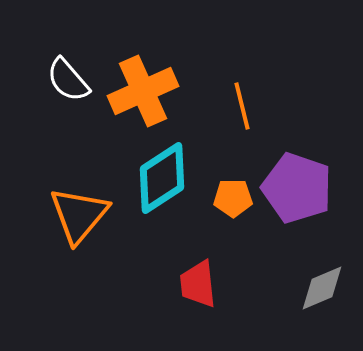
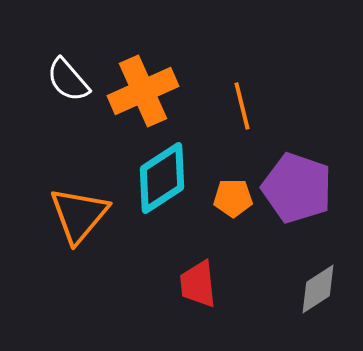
gray diamond: moved 4 px left, 1 px down; rotated 10 degrees counterclockwise
